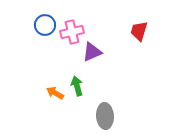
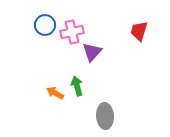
purple triangle: rotated 25 degrees counterclockwise
